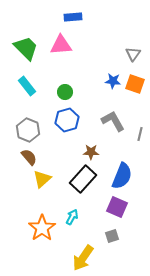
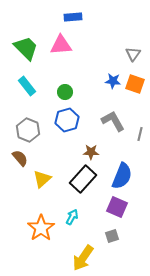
brown semicircle: moved 9 px left, 1 px down
orange star: moved 1 px left
